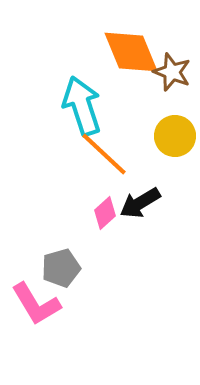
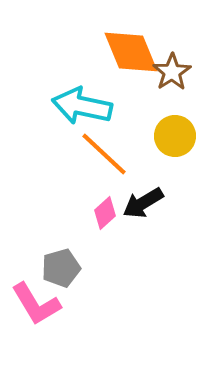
brown star: rotated 18 degrees clockwise
cyan arrow: rotated 60 degrees counterclockwise
black arrow: moved 3 px right
